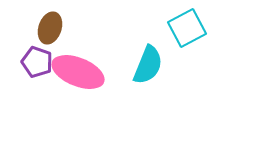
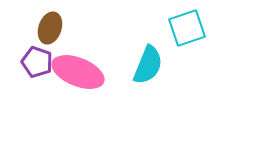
cyan square: rotated 9 degrees clockwise
